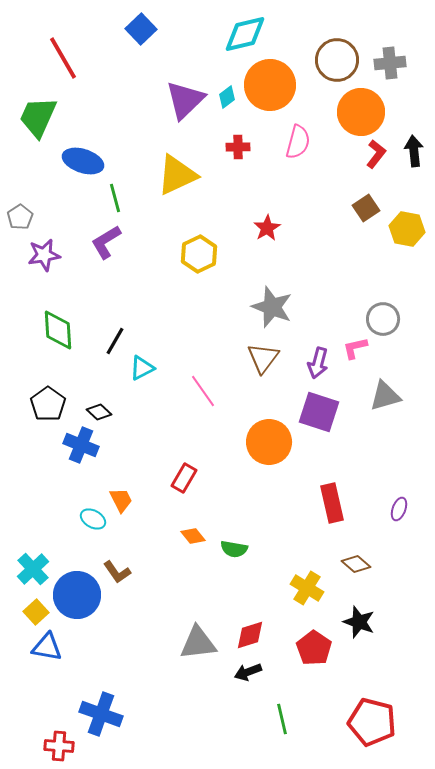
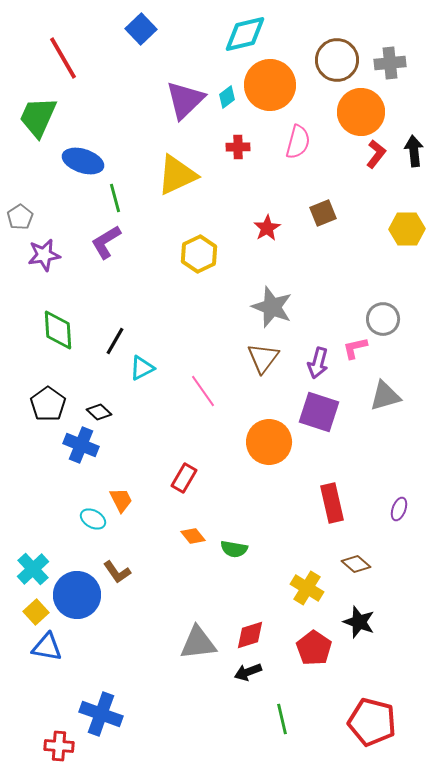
brown square at (366, 208): moved 43 px left, 5 px down; rotated 12 degrees clockwise
yellow hexagon at (407, 229): rotated 12 degrees counterclockwise
